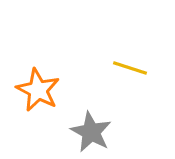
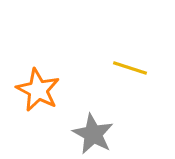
gray star: moved 2 px right, 2 px down
